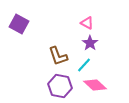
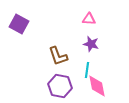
pink triangle: moved 2 px right, 4 px up; rotated 24 degrees counterclockwise
purple star: moved 1 px right, 1 px down; rotated 21 degrees counterclockwise
cyan line: moved 3 px right, 5 px down; rotated 35 degrees counterclockwise
pink diamond: moved 2 px right, 1 px down; rotated 35 degrees clockwise
